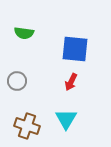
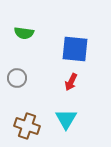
gray circle: moved 3 px up
